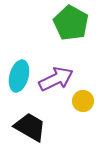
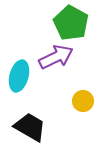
purple arrow: moved 22 px up
